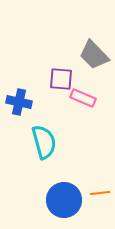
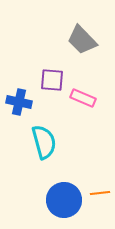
gray trapezoid: moved 12 px left, 15 px up
purple square: moved 9 px left, 1 px down
